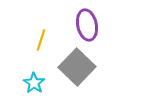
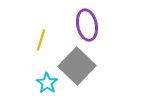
gray square: moved 1 px up
cyan star: moved 13 px right
